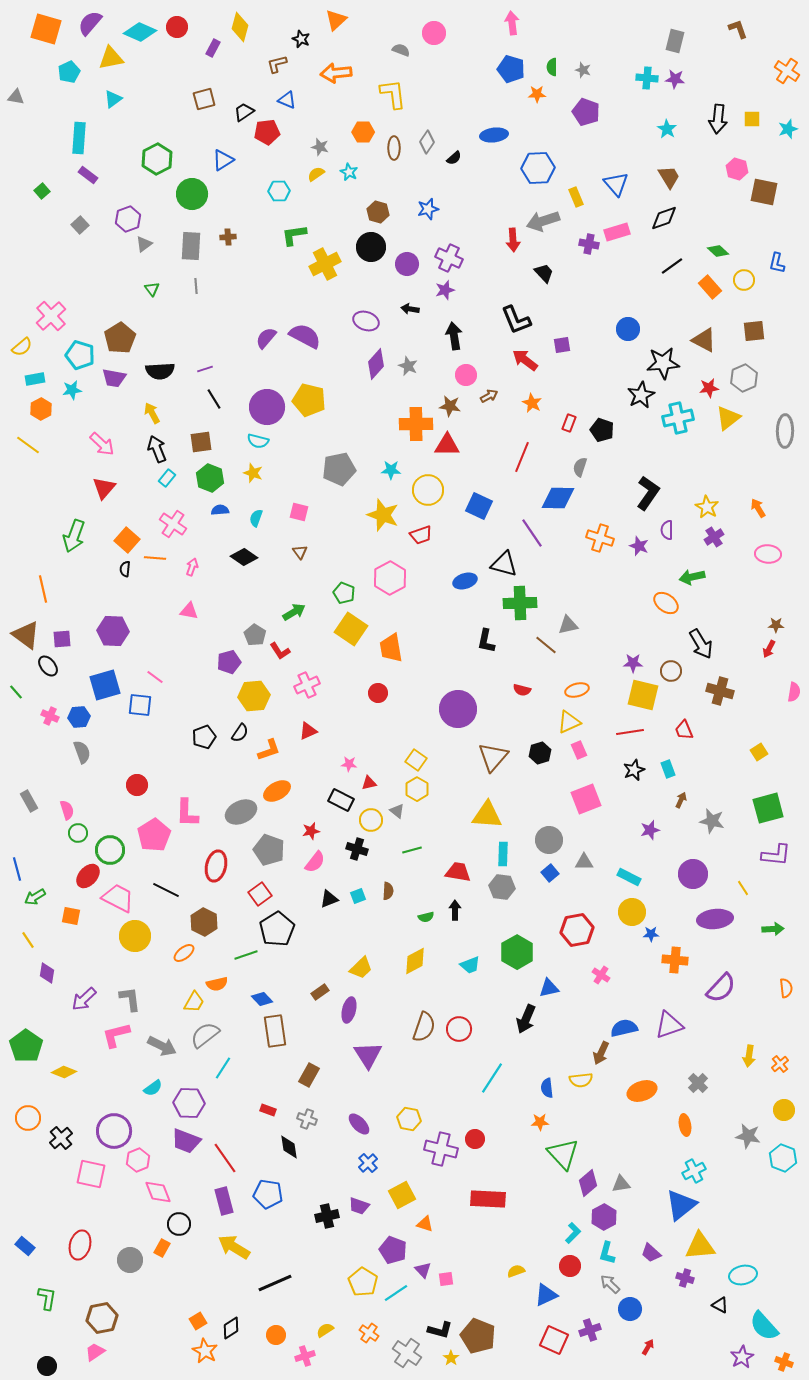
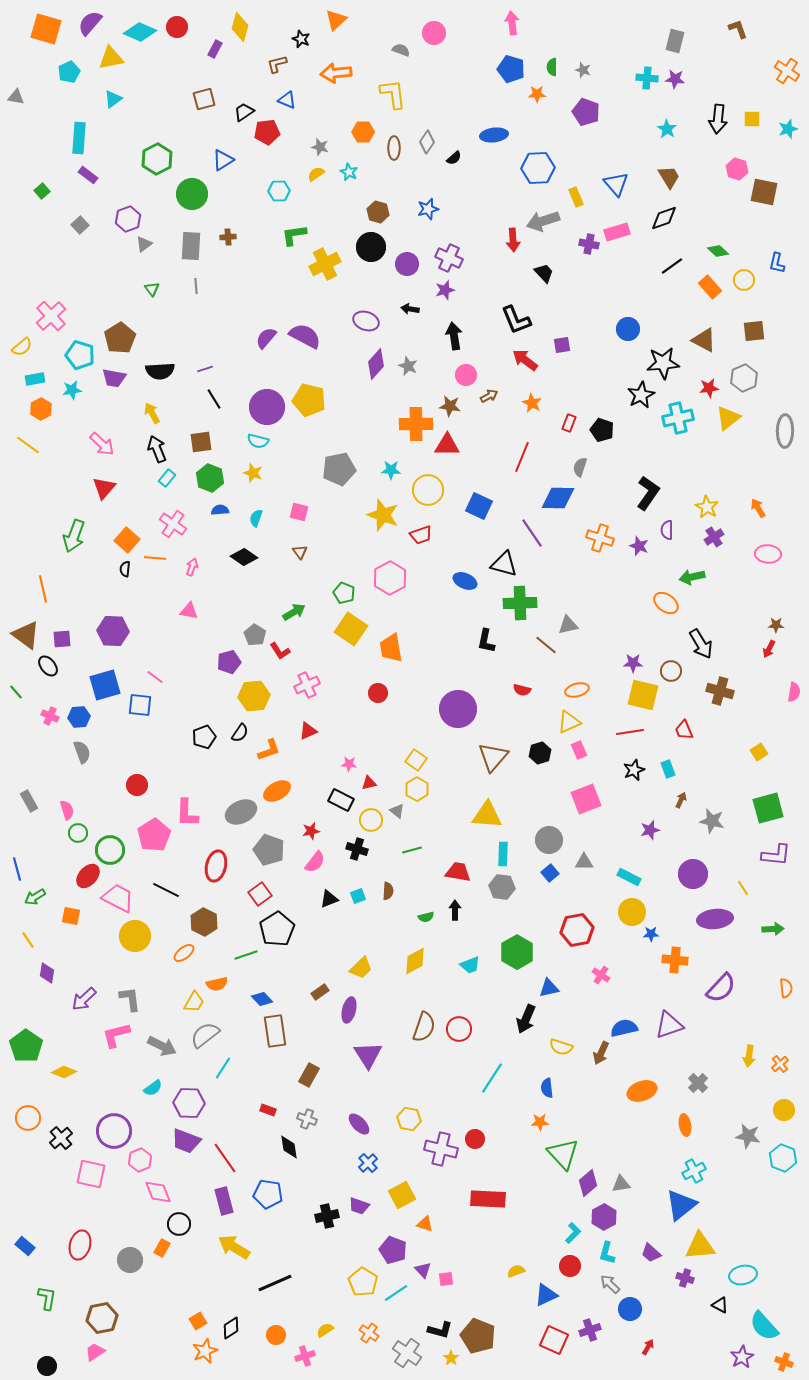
purple rectangle at (213, 48): moved 2 px right, 1 px down
blue ellipse at (465, 581): rotated 40 degrees clockwise
yellow semicircle at (581, 1080): moved 20 px left, 33 px up; rotated 25 degrees clockwise
pink hexagon at (138, 1160): moved 2 px right
orange star at (205, 1351): rotated 20 degrees clockwise
